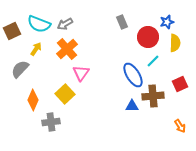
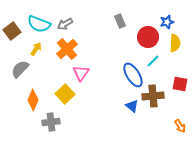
gray rectangle: moved 2 px left, 1 px up
brown square: rotated 12 degrees counterclockwise
red square: rotated 35 degrees clockwise
blue triangle: rotated 40 degrees clockwise
